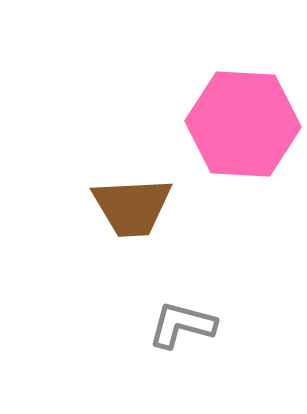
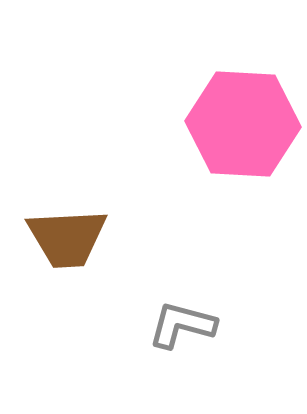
brown trapezoid: moved 65 px left, 31 px down
